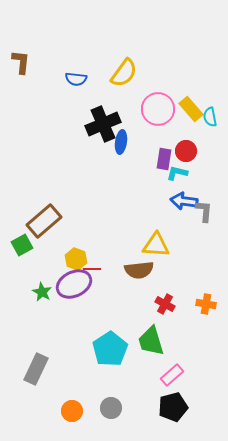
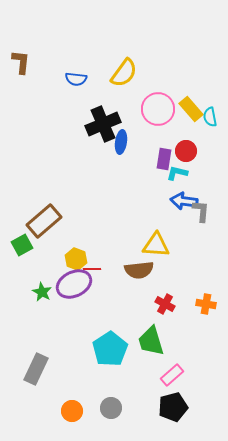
gray L-shape: moved 3 px left
